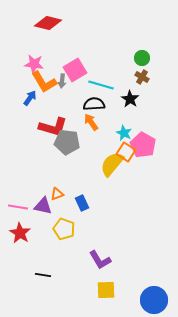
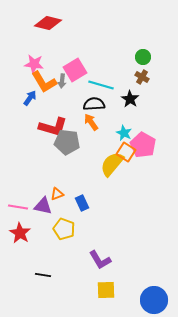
green circle: moved 1 px right, 1 px up
